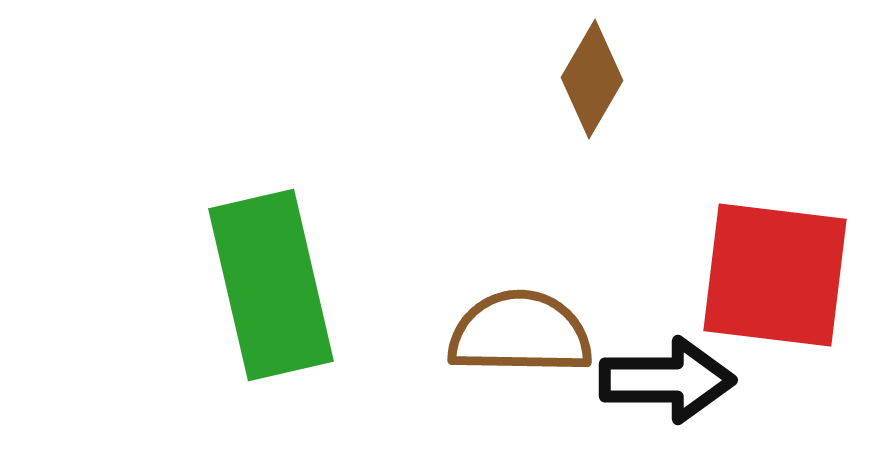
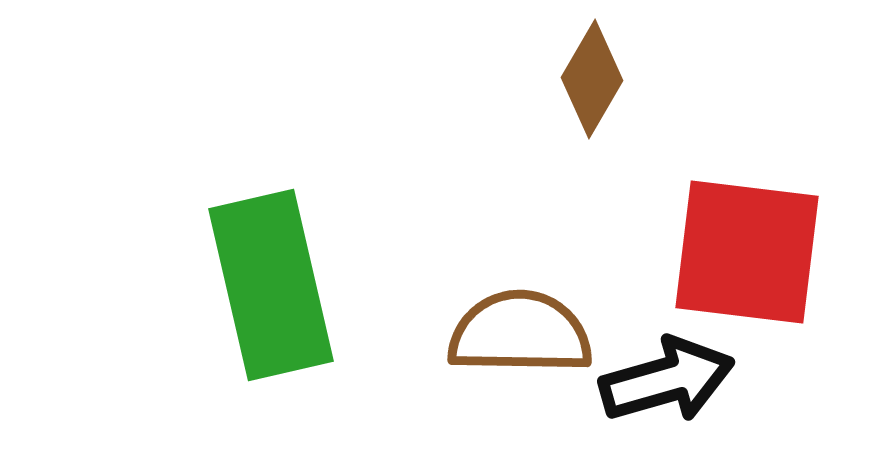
red square: moved 28 px left, 23 px up
black arrow: rotated 16 degrees counterclockwise
